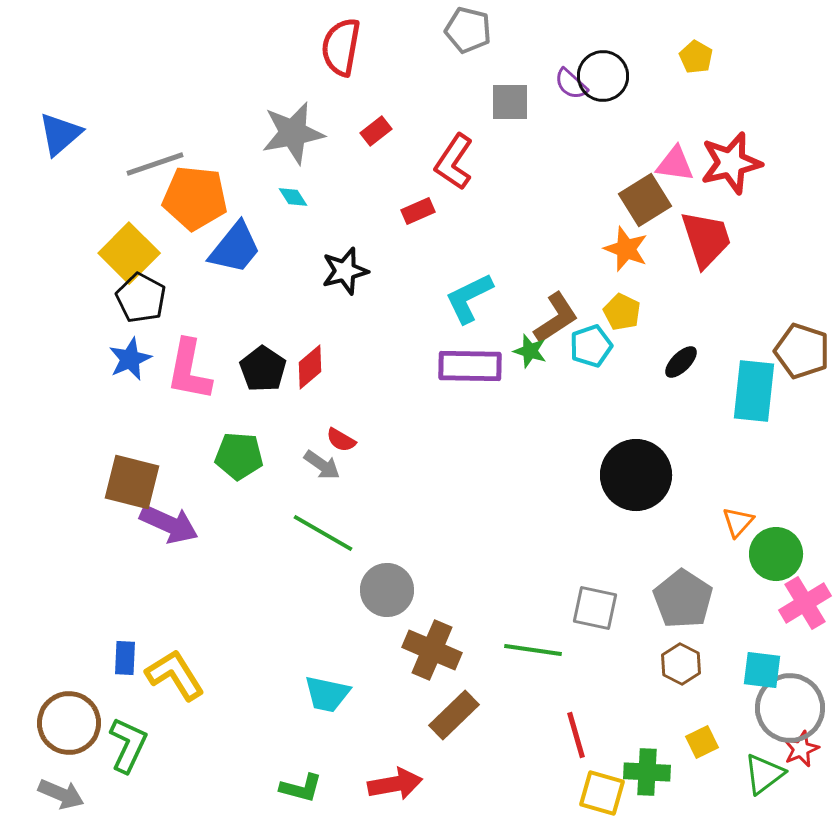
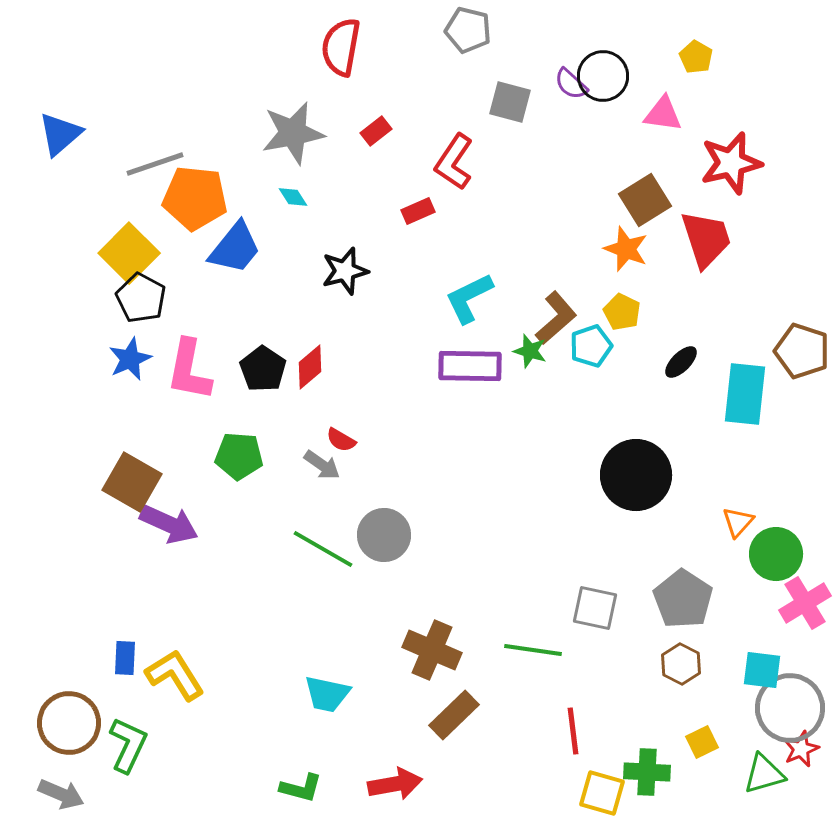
gray square at (510, 102): rotated 15 degrees clockwise
pink triangle at (675, 164): moved 12 px left, 50 px up
brown L-shape at (556, 318): rotated 8 degrees counterclockwise
cyan rectangle at (754, 391): moved 9 px left, 3 px down
brown square at (132, 482): rotated 16 degrees clockwise
green line at (323, 533): moved 16 px down
gray circle at (387, 590): moved 3 px left, 55 px up
red line at (576, 735): moved 3 px left, 4 px up; rotated 9 degrees clockwise
green triangle at (764, 774): rotated 21 degrees clockwise
